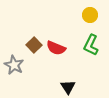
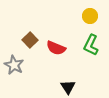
yellow circle: moved 1 px down
brown square: moved 4 px left, 5 px up
